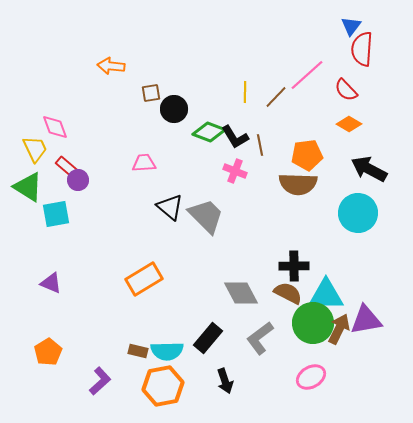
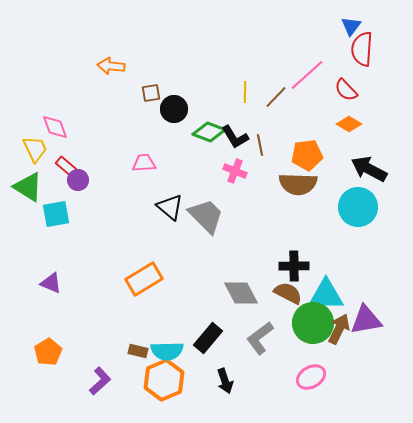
cyan circle at (358, 213): moved 6 px up
orange hexagon at (163, 386): moved 1 px right, 6 px up; rotated 12 degrees counterclockwise
